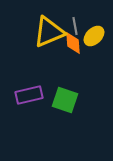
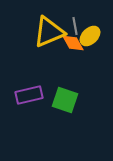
yellow ellipse: moved 4 px left
orange diamond: rotated 25 degrees counterclockwise
